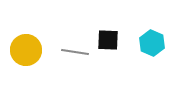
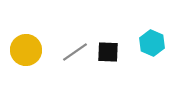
black square: moved 12 px down
gray line: rotated 44 degrees counterclockwise
